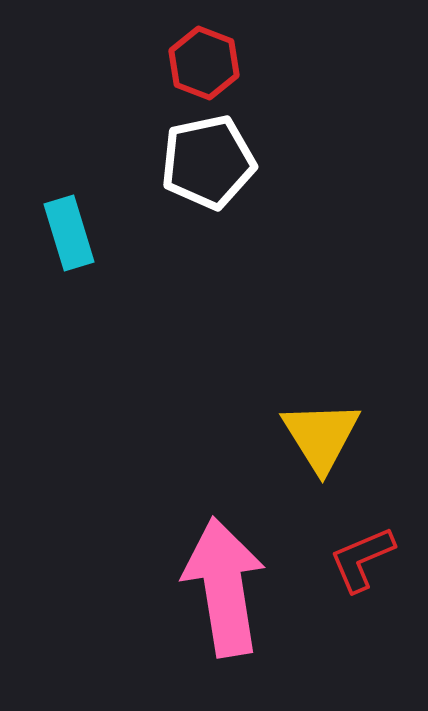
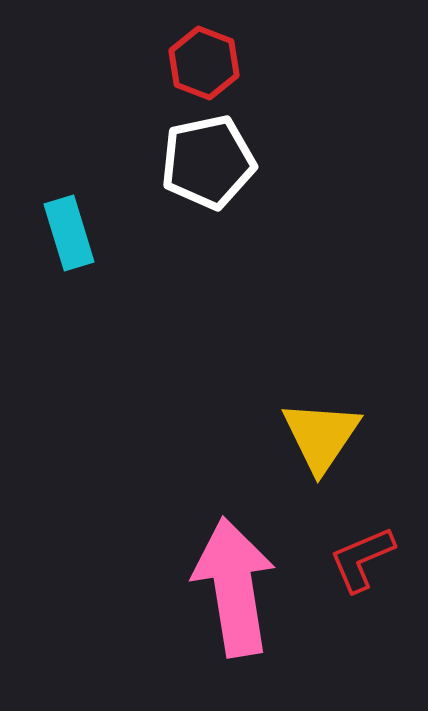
yellow triangle: rotated 6 degrees clockwise
pink arrow: moved 10 px right
